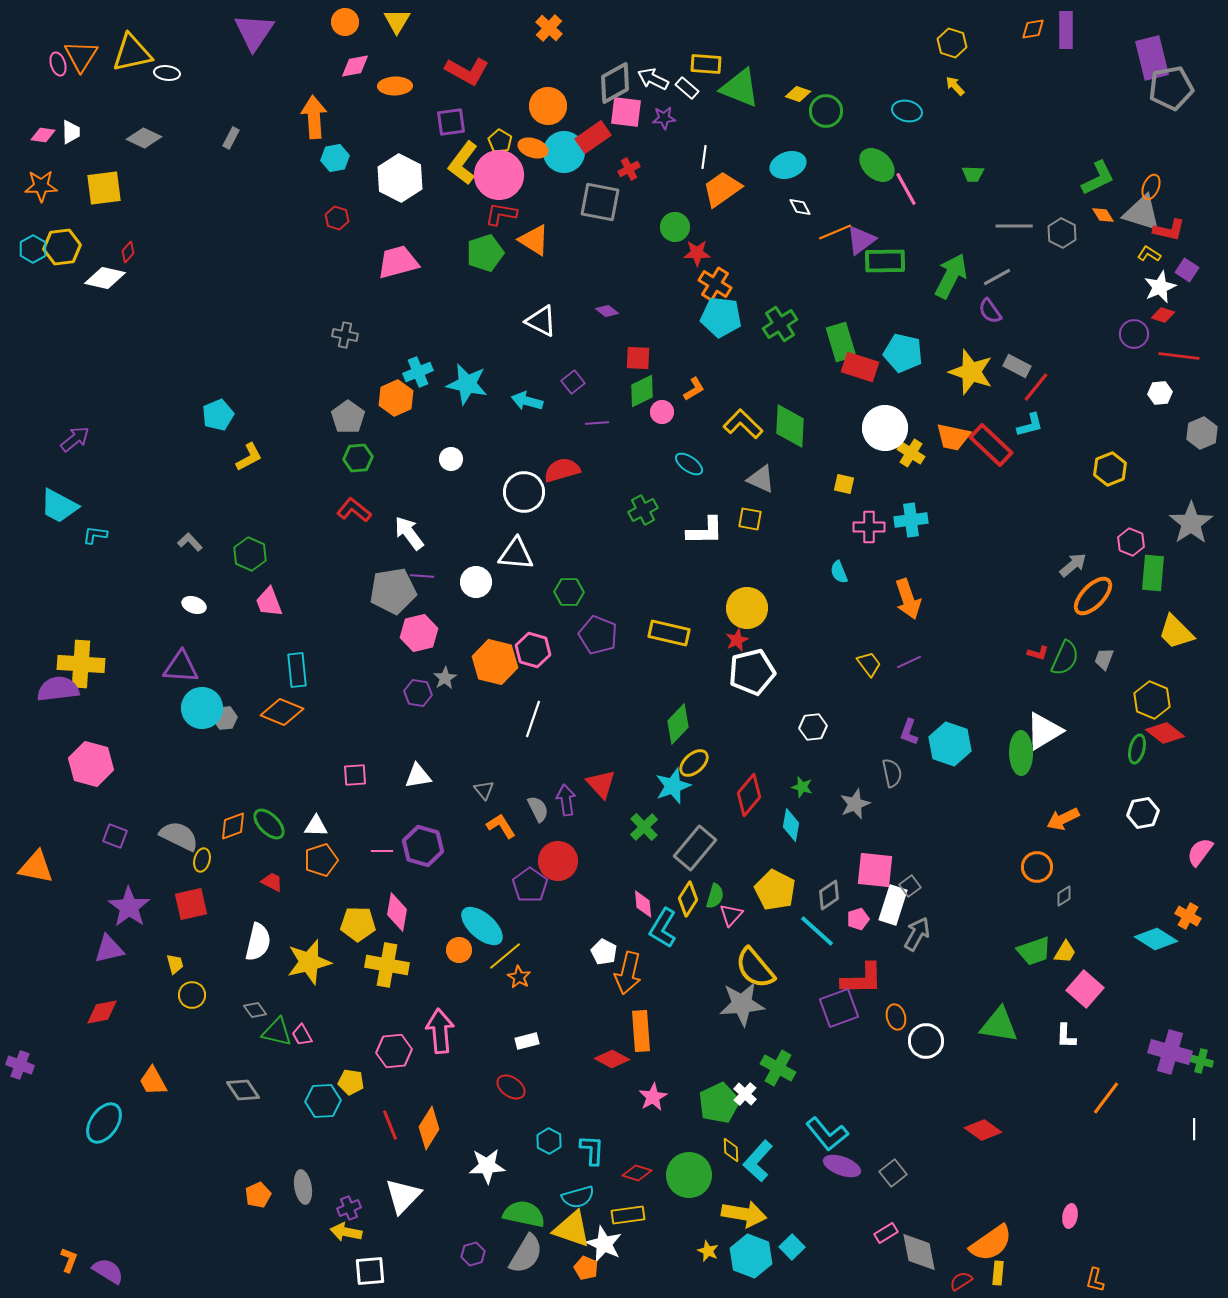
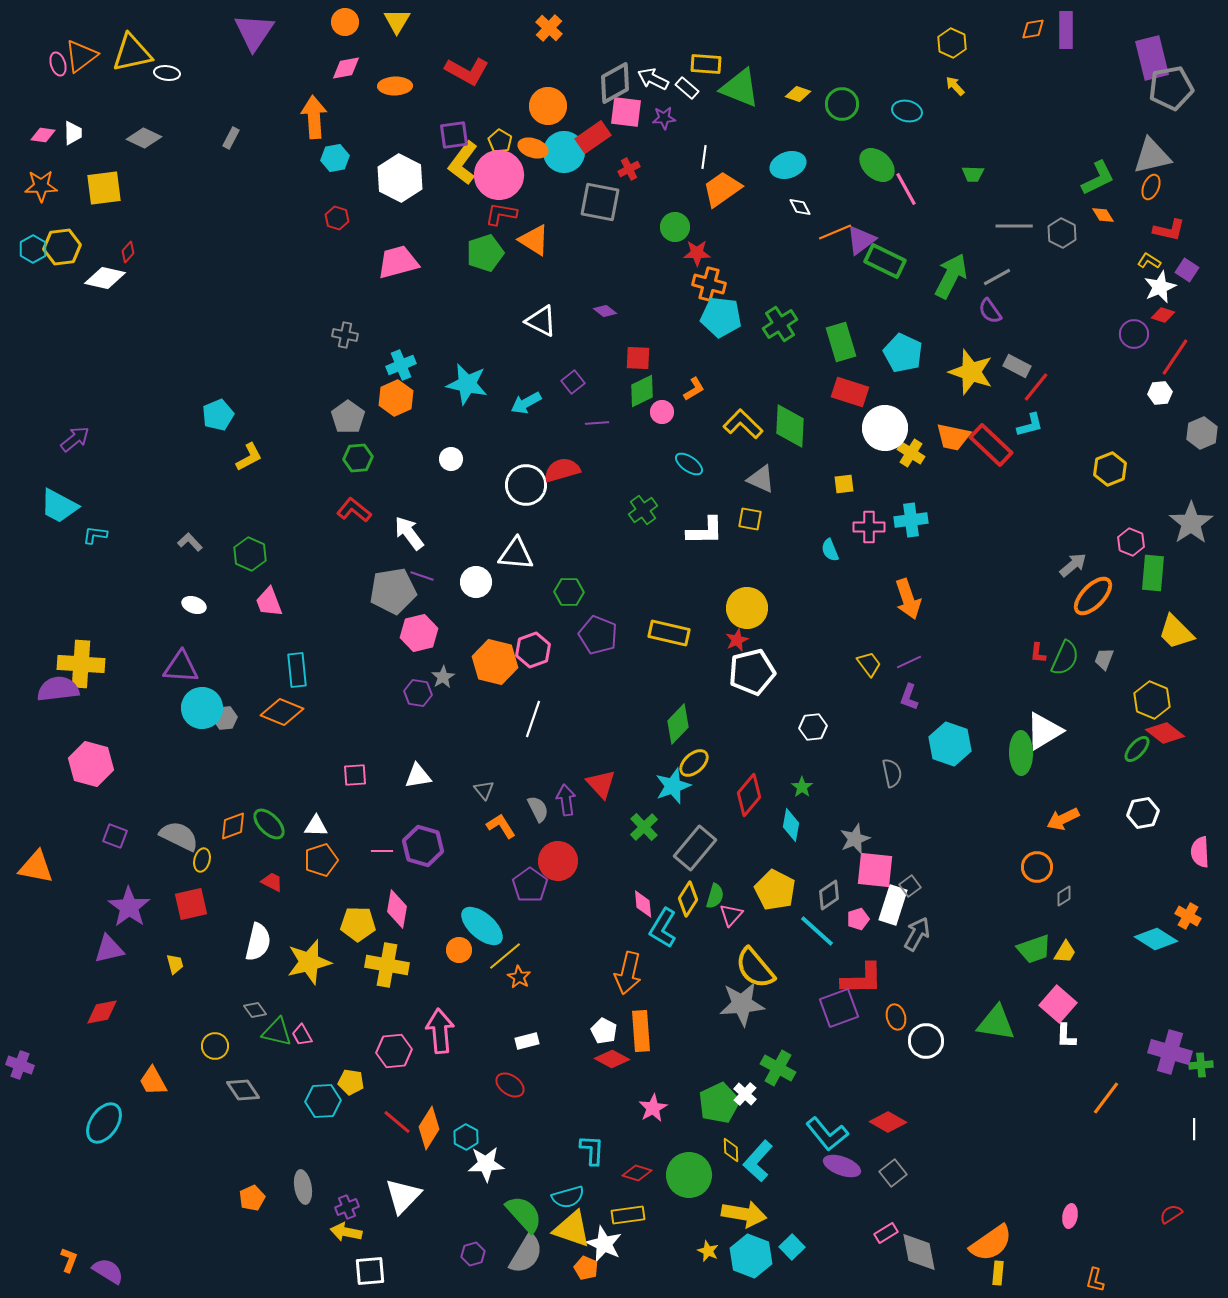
yellow hexagon at (952, 43): rotated 8 degrees clockwise
orange triangle at (81, 56): rotated 21 degrees clockwise
pink diamond at (355, 66): moved 9 px left, 2 px down
green circle at (826, 111): moved 16 px right, 7 px up
purple square at (451, 122): moved 3 px right, 13 px down
white trapezoid at (71, 132): moved 2 px right, 1 px down
gray triangle at (1142, 213): moved 10 px right, 57 px up; rotated 30 degrees counterclockwise
yellow L-shape at (1149, 254): moved 7 px down
green rectangle at (885, 261): rotated 27 degrees clockwise
orange cross at (715, 284): moved 6 px left; rotated 16 degrees counterclockwise
purple diamond at (607, 311): moved 2 px left
cyan pentagon at (903, 353): rotated 12 degrees clockwise
red line at (1179, 356): moved 4 px left, 1 px down; rotated 63 degrees counterclockwise
red rectangle at (860, 367): moved 10 px left, 25 px down
cyan cross at (418, 372): moved 17 px left, 7 px up
cyan arrow at (527, 401): moved 1 px left, 2 px down; rotated 44 degrees counterclockwise
yellow square at (844, 484): rotated 20 degrees counterclockwise
white circle at (524, 492): moved 2 px right, 7 px up
green cross at (643, 510): rotated 8 degrees counterclockwise
cyan semicircle at (839, 572): moved 9 px left, 22 px up
purple line at (422, 576): rotated 15 degrees clockwise
pink hexagon at (533, 650): rotated 24 degrees clockwise
red L-shape at (1038, 653): rotated 80 degrees clockwise
gray star at (445, 678): moved 2 px left, 1 px up
purple L-shape at (909, 732): moved 35 px up
green ellipse at (1137, 749): rotated 28 degrees clockwise
green star at (802, 787): rotated 20 degrees clockwise
gray star at (855, 804): moved 35 px down
pink semicircle at (1200, 852): rotated 40 degrees counterclockwise
pink diamond at (397, 912): moved 3 px up
green trapezoid at (1034, 951): moved 2 px up
white pentagon at (604, 952): moved 79 px down
pink square at (1085, 989): moved 27 px left, 15 px down
yellow circle at (192, 995): moved 23 px right, 51 px down
green triangle at (999, 1025): moved 3 px left, 2 px up
green cross at (1201, 1061): moved 4 px down; rotated 20 degrees counterclockwise
red ellipse at (511, 1087): moved 1 px left, 2 px up
pink star at (653, 1097): moved 11 px down
red line at (390, 1125): moved 7 px right, 3 px up; rotated 28 degrees counterclockwise
red diamond at (983, 1130): moved 95 px left, 8 px up; rotated 6 degrees counterclockwise
cyan hexagon at (549, 1141): moved 83 px left, 4 px up
white star at (487, 1166): moved 1 px left, 2 px up
orange pentagon at (258, 1195): moved 6 px left, 3 px down
cyan semicircle at (578, 1197): moved 10 px left
purple cross at (349, 1208): moved 2 px left, 1 px up
green semicircle at (524, 1214): rotated 36 degrees clockwise
red semicircle at (961, 1281): moved 210 px right, 67 px up
